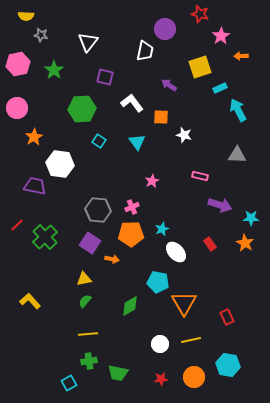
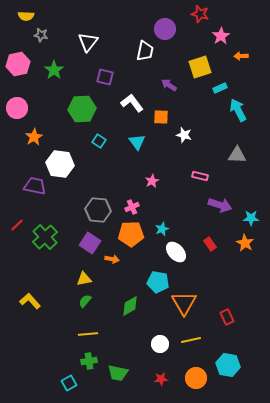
orange circle at (194, 377): moved 2 px right, 1 px down
